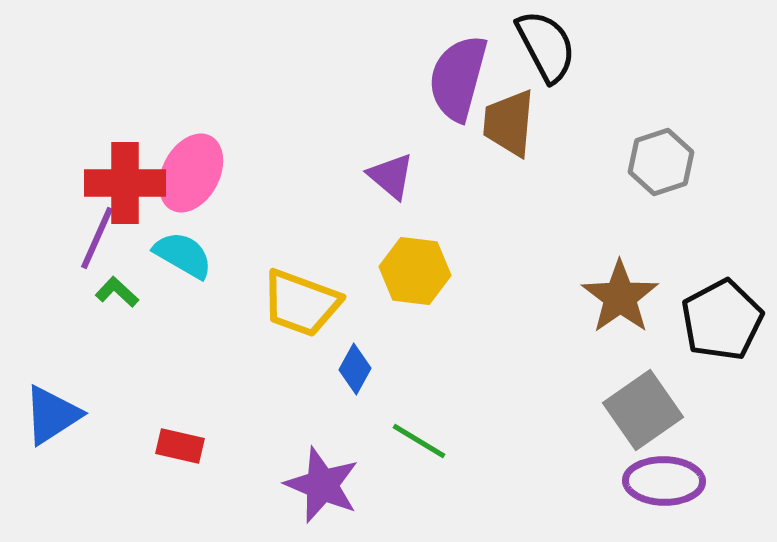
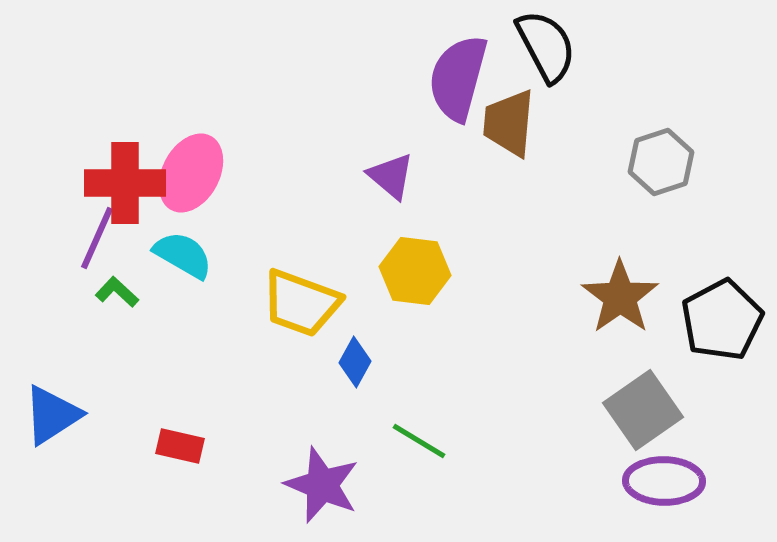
blue diamond: moved 7 px up
